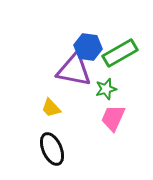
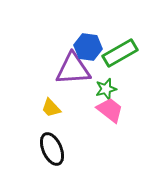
purple triangle: moved 1 px left, 1 px up; rotated 15 degrees counterclockwise
pink trapezoid: moved 3 px left, 8 px up; rotated 104 degrees clockwise
